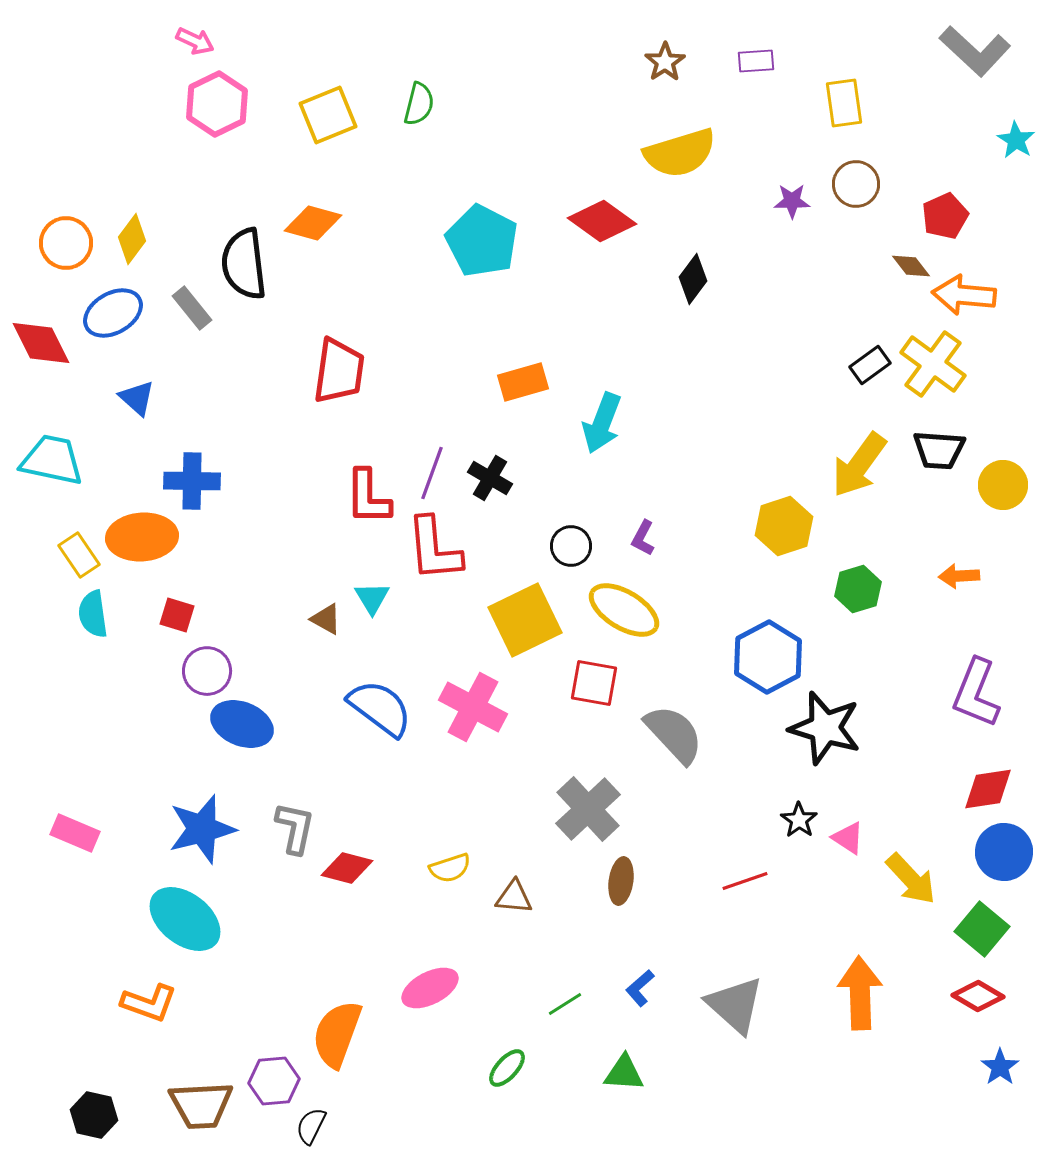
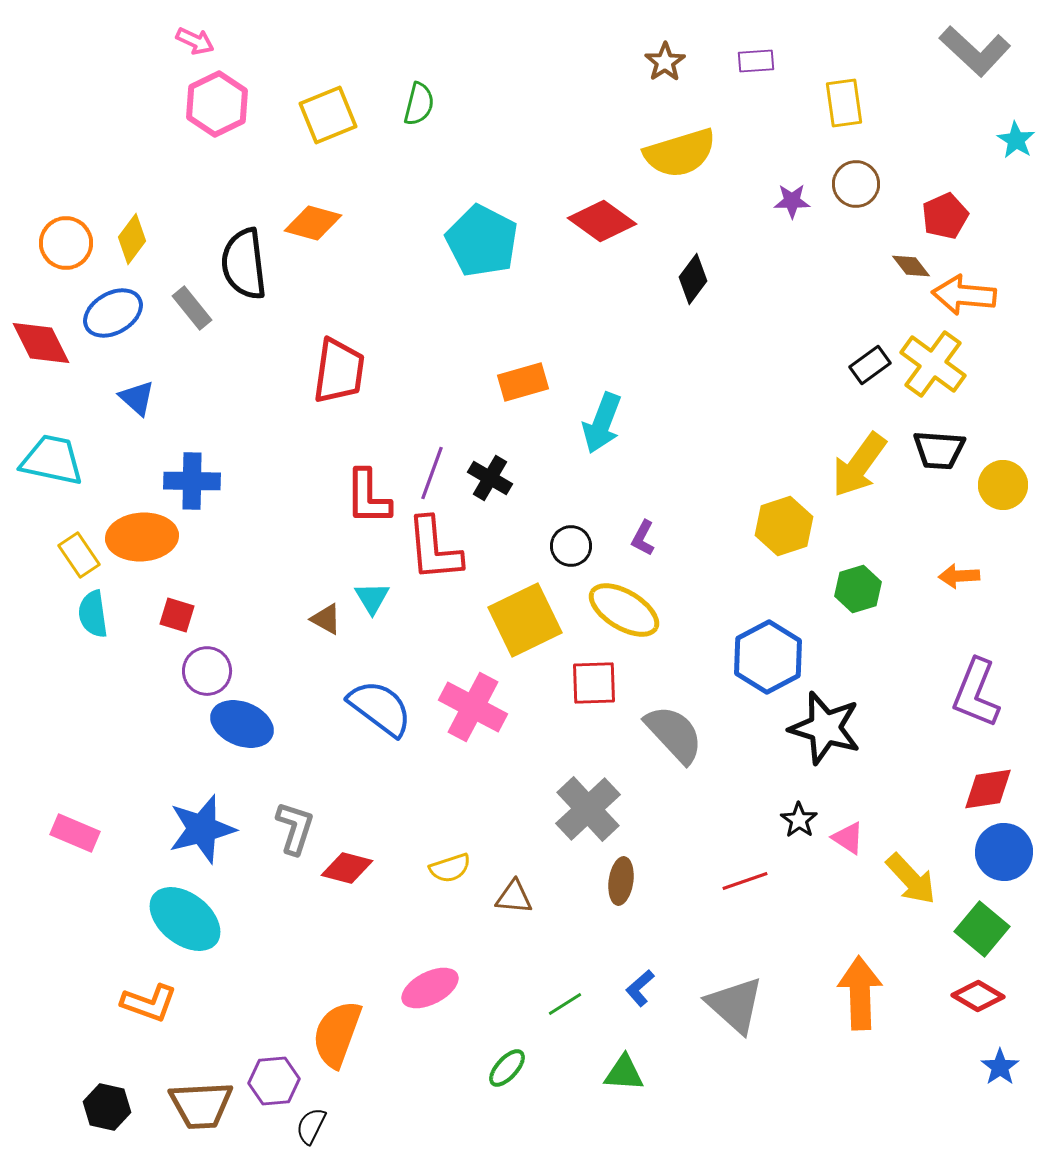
red square at (594, 683): rotated 12 degrees counterclockwise
gray L-shape at (295, 828): rotated 6 degrees clockwise
black hexagon at (94, 1115): moved 13 px right, 8 px up
